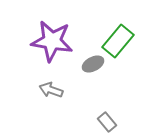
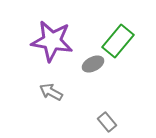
gray arrow: moved 2 px down; rotated 10 degrees clockwise
